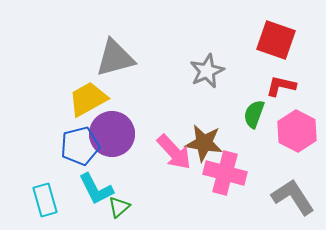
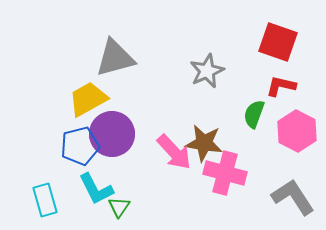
red square: moved 2 px right, 2 px down
green triangle: rotated 15 degrees counterclockwise
